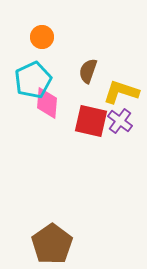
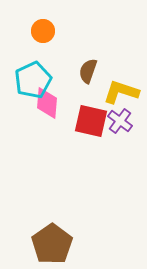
orange circle: moved 1 px right, 6 px up
